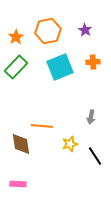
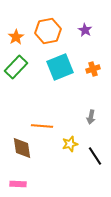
orange cross: moved 7 px down; rotated 16 degrees counterclockwise
brown diamond: moved 1 px right, 4 px down
